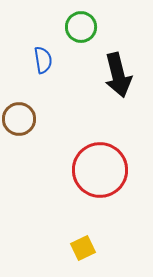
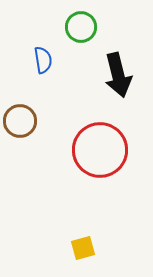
brown circle: moved 1 px right, 2 px down
red circle: moved 20 px up
yellow square: rotated 10 degrees clockwise
